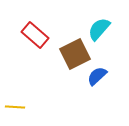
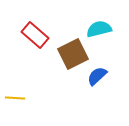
cyan semicircle: rotated 35 degrees clockwise
brown square: moved 2 px left
yellow line: moved 9 px up
